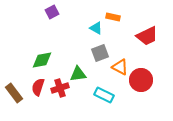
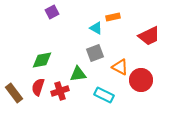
orange rectangle: rotated 24 degrees counterclockwise
red trapezoid: moved 2 px right
gray square: moved 5 px left
red cross: moved 3 px down
